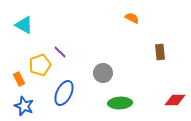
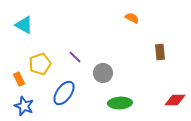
purple line: moved 15 px right, 5 px down
yellow pentagon: moved 1 px up
blue ellipse: rotated 10 degrees clockwise
